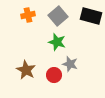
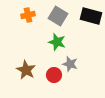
gray square: rotated 18 degrees counterclockwise
